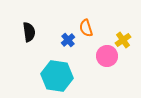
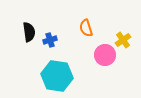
blue cross: moved 18 px left; rotated 24 degrees clockwise
pink circle: moved 2 px left, 1 px up
